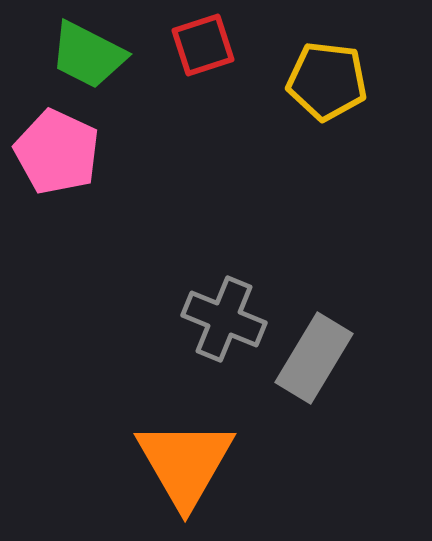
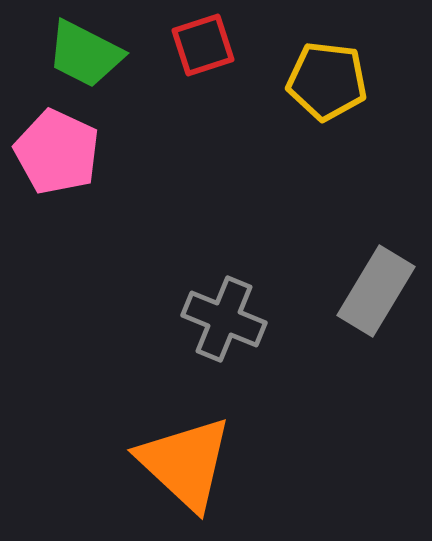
green trapezoid: moved 3 px left, 1 px up
gray rectangle: moved 62 px right, 67 px up
orange triangle: rotated 17 degrees counterclockwise
